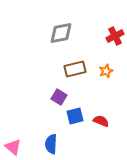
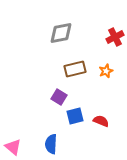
red cross: moved 1 px down
